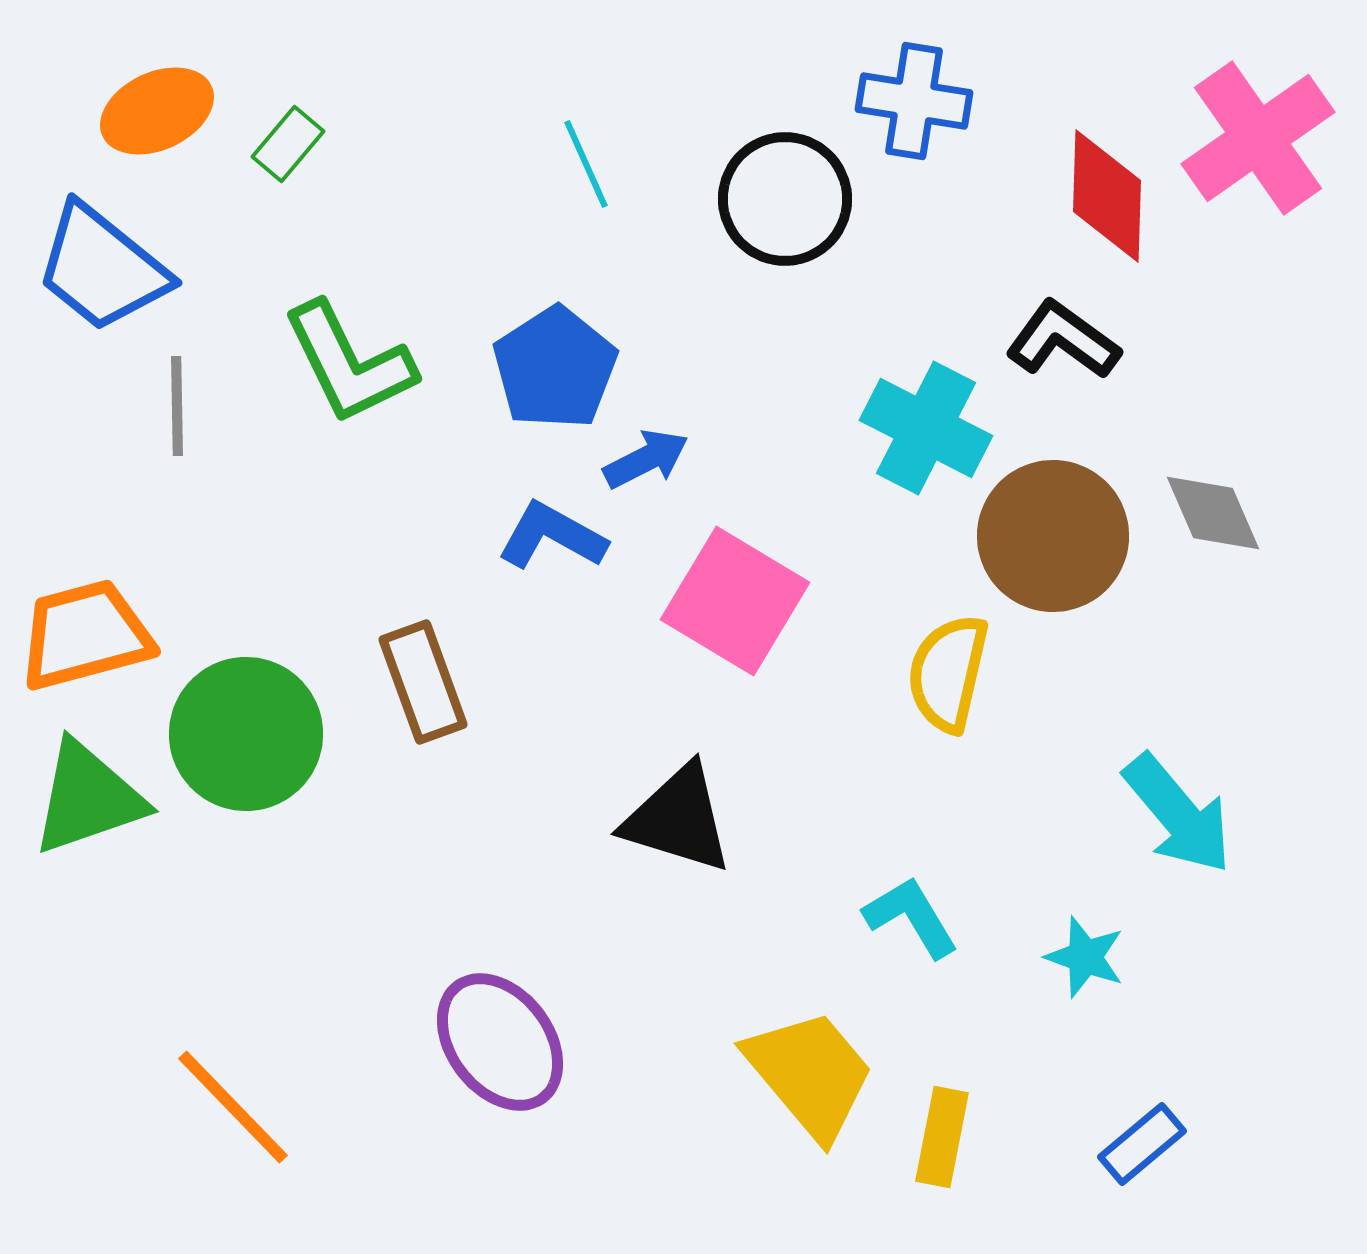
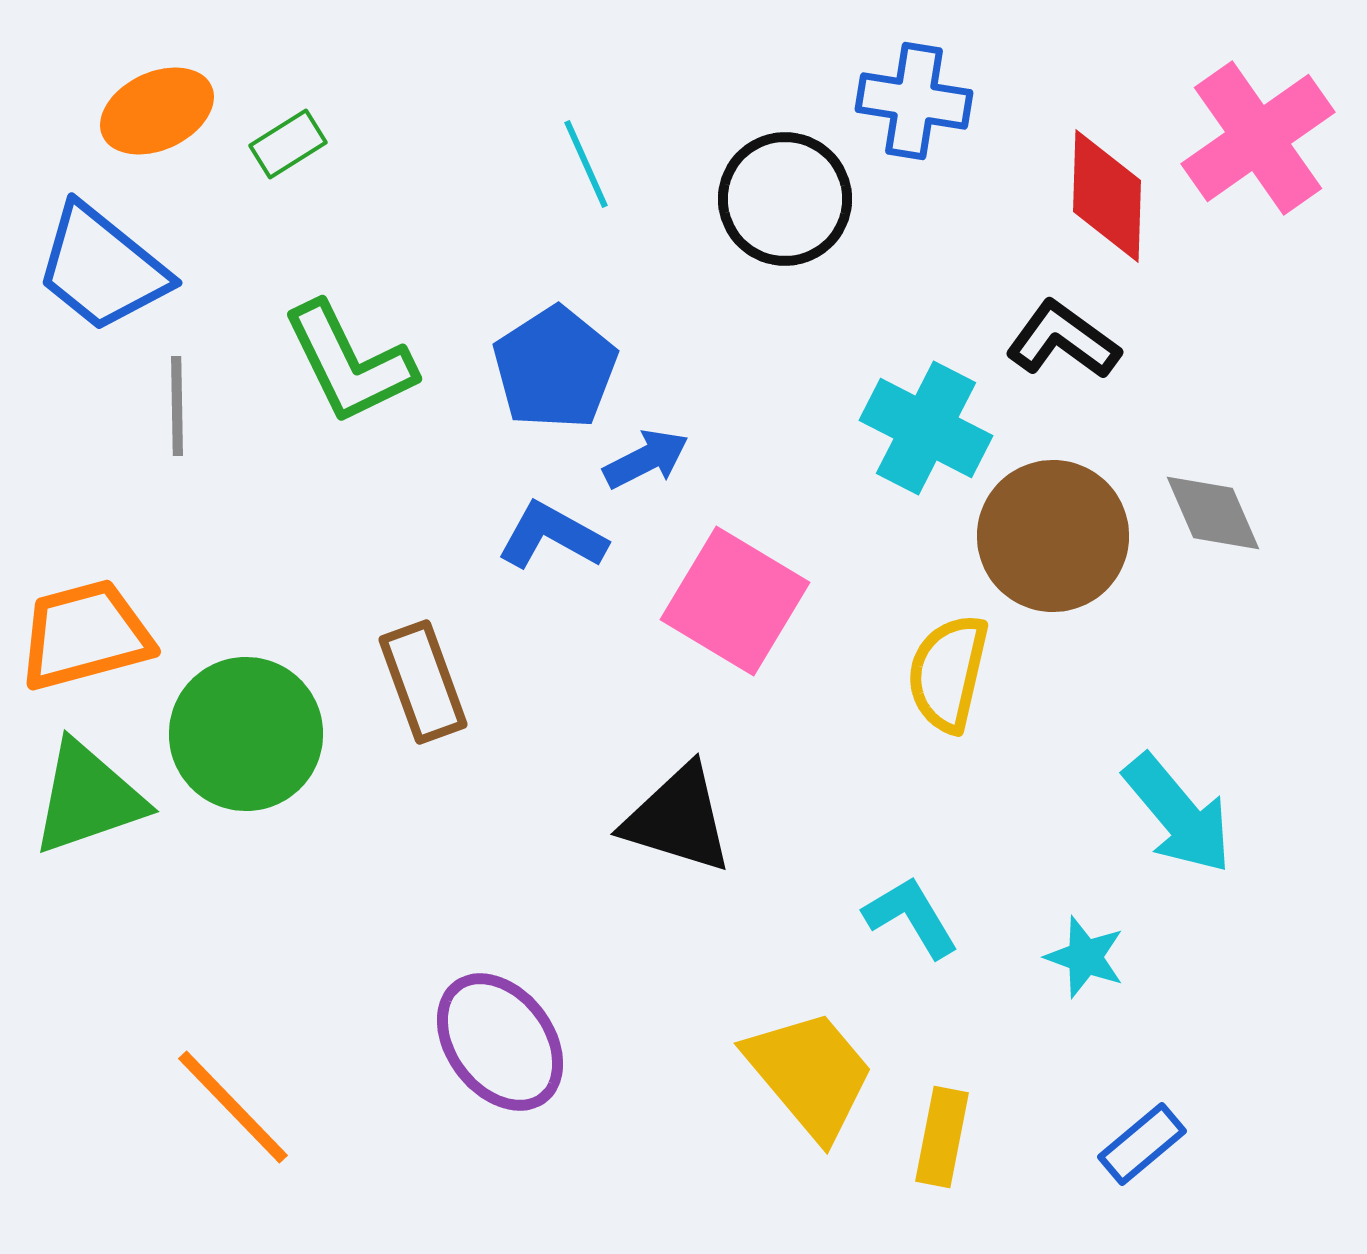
green rectangle: rotated 18 degrees clockwise
